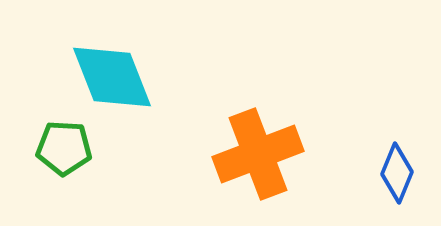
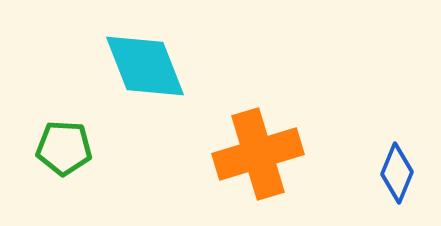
cyan diamond: moved 33 px right, 11 px up
orange cross: rotated 4 degrees clockwise
